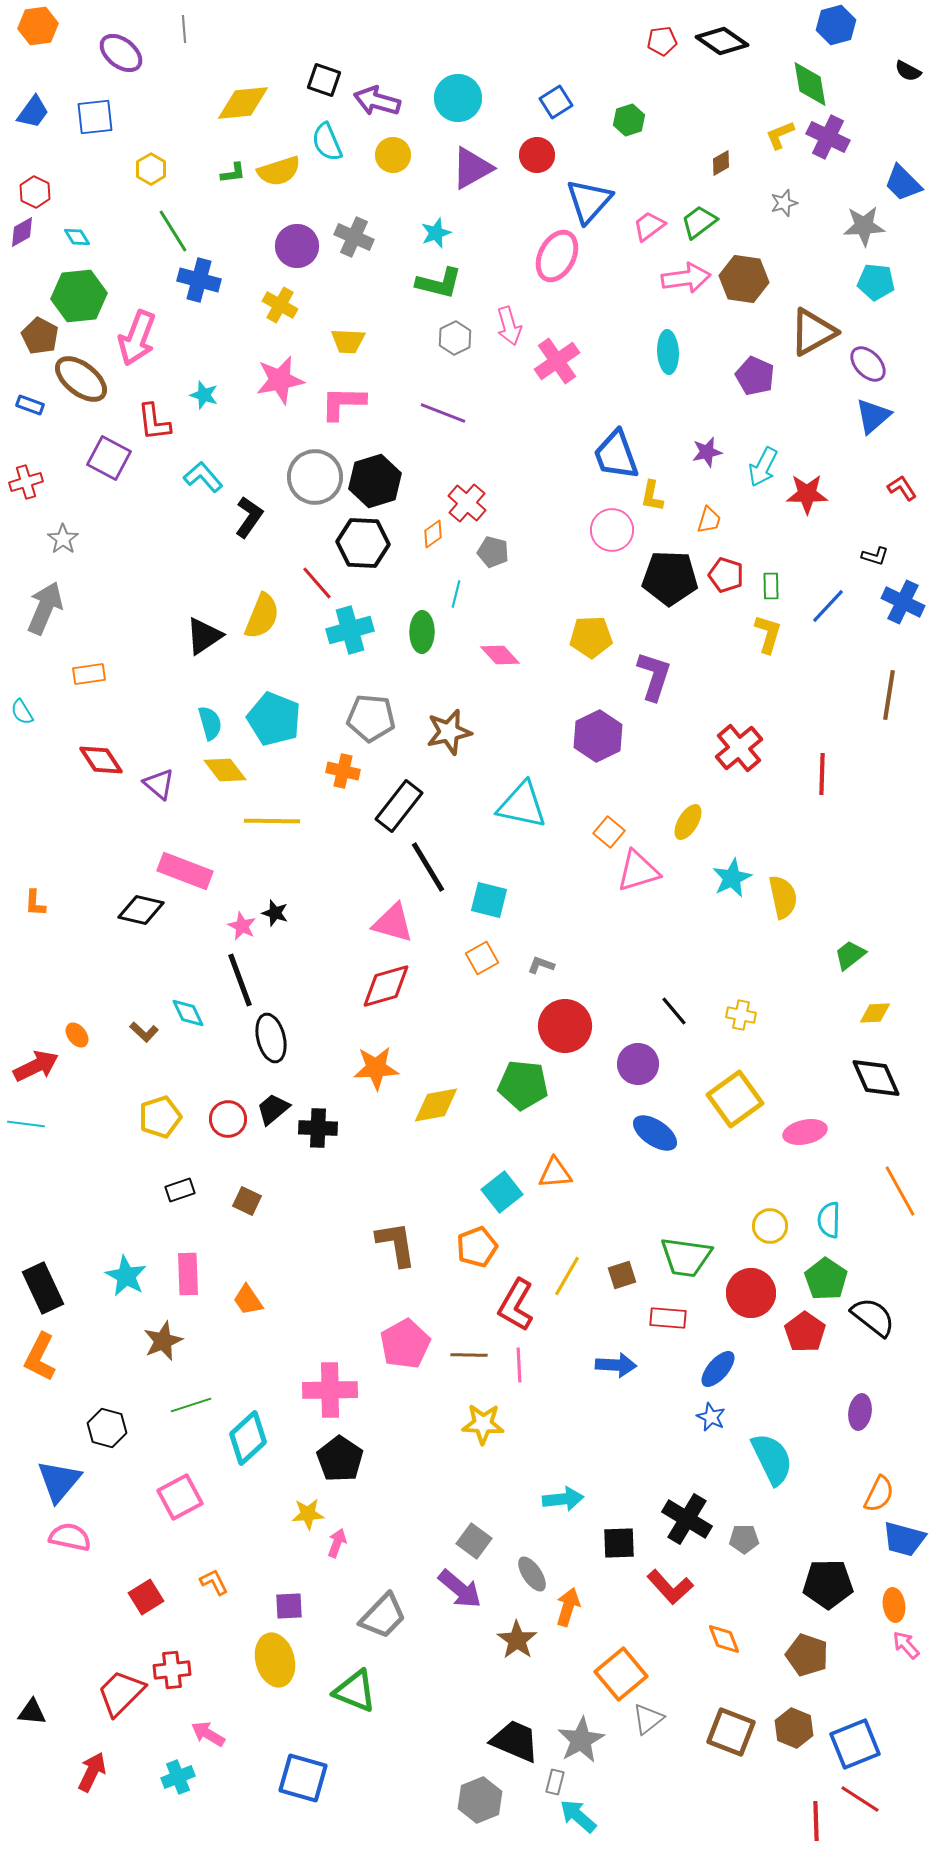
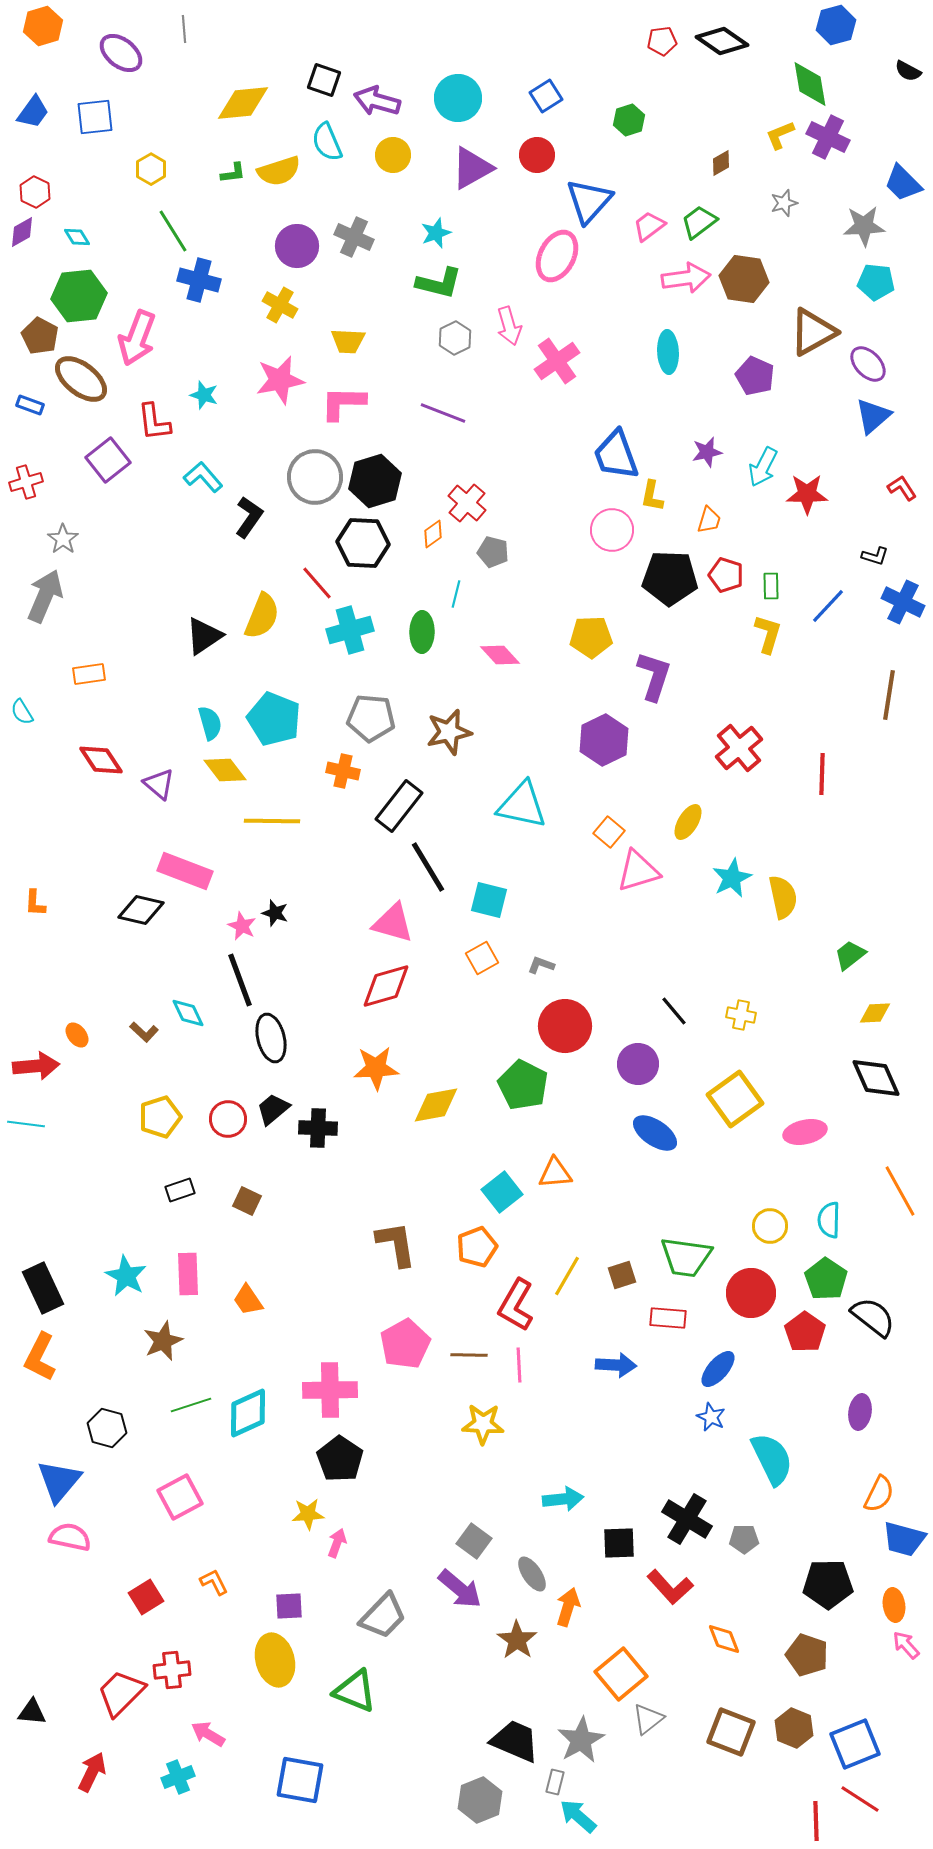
orange hexagon at (38, 26): moved 5 px right; rotated 9 degrees counterclockwise
blue square at (556, 102): moved 10 px left, 6 px up
purple square at (109, 458): moved 1 px left, 2 px down; rotated 24 degrees clockwise
gray arrow at (45, 608): moved 12 px up
purple hexagon at (598, 736): moved 6 px right, 4 px down
red arrow at (36, 1066): rotated 21 degrees clockwise
green pentagon at (523, 1085): rotated 21 degrees clockwise
cyan diamond at (248, 1438): moved 25 px up; rotated 18 degrees clockwise
blue square at (303, 1778): moved 3 px left, 2 px down; rotated 6 degrees counterclockwise
